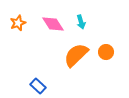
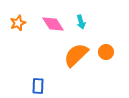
blue rectangle: rotated 49 degrees clockwise
